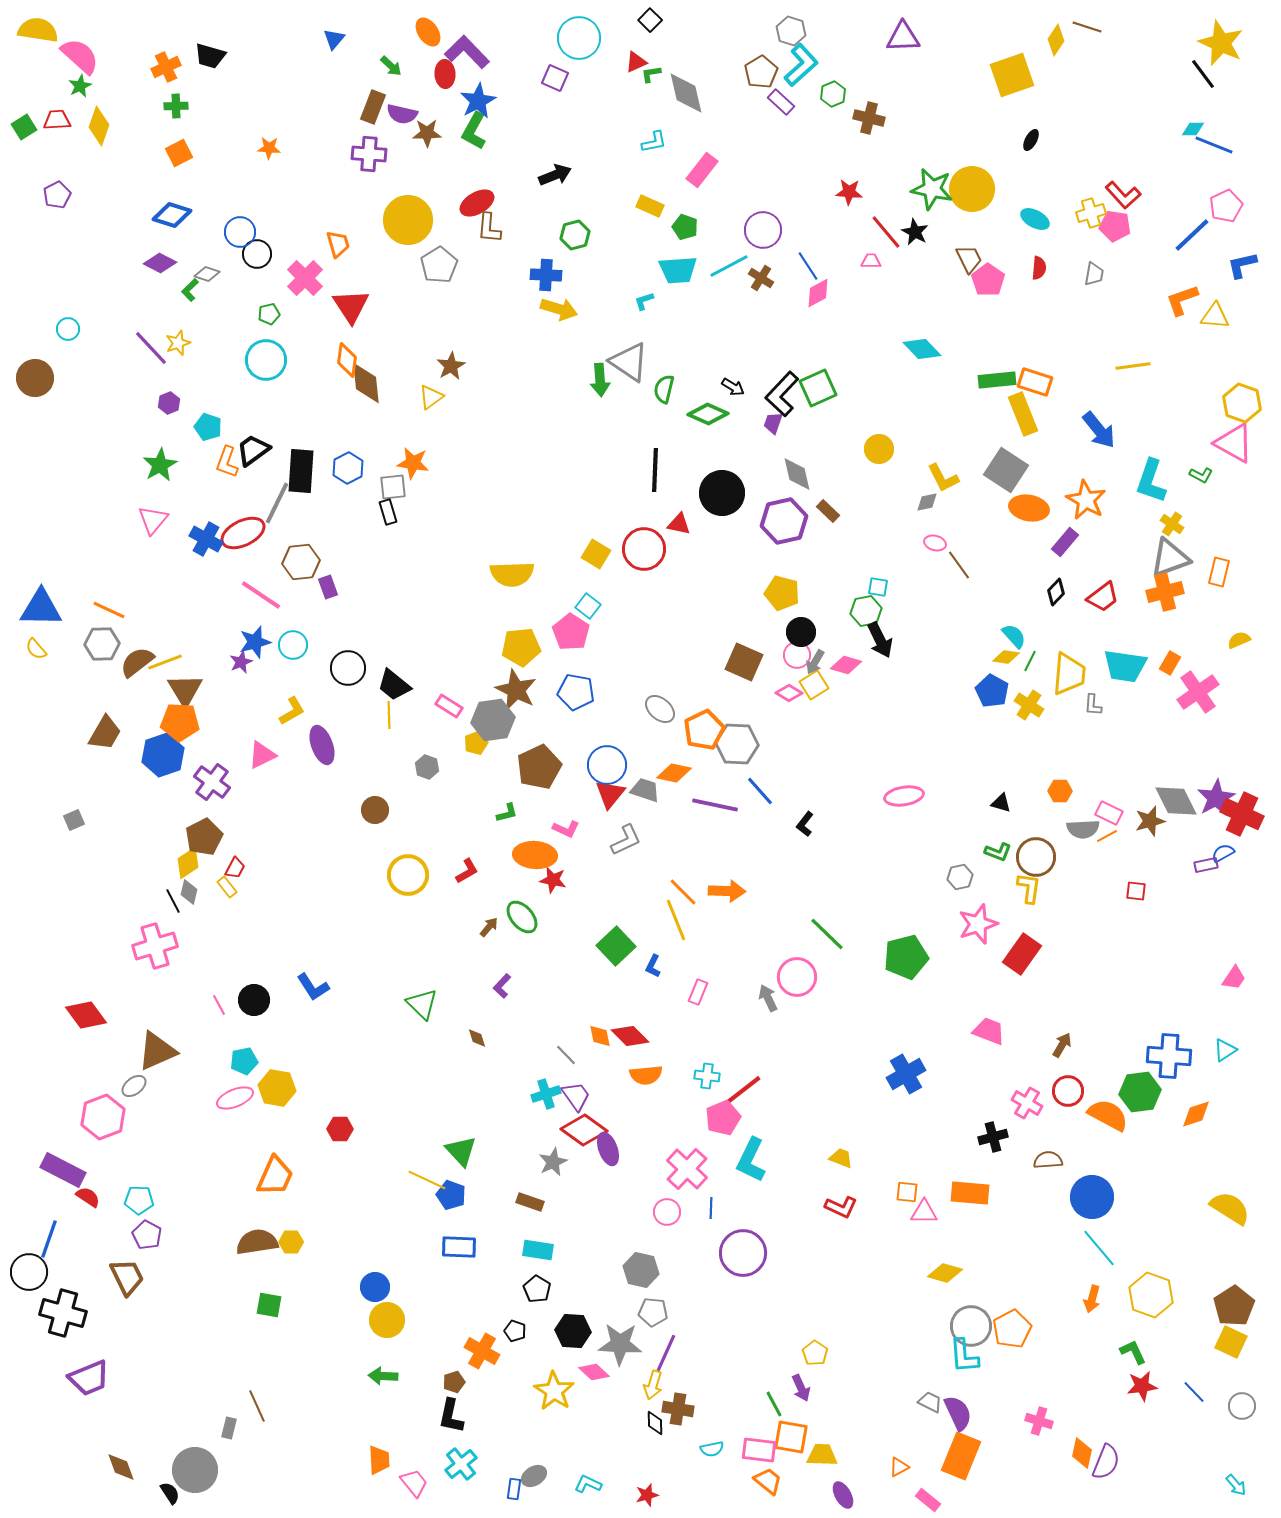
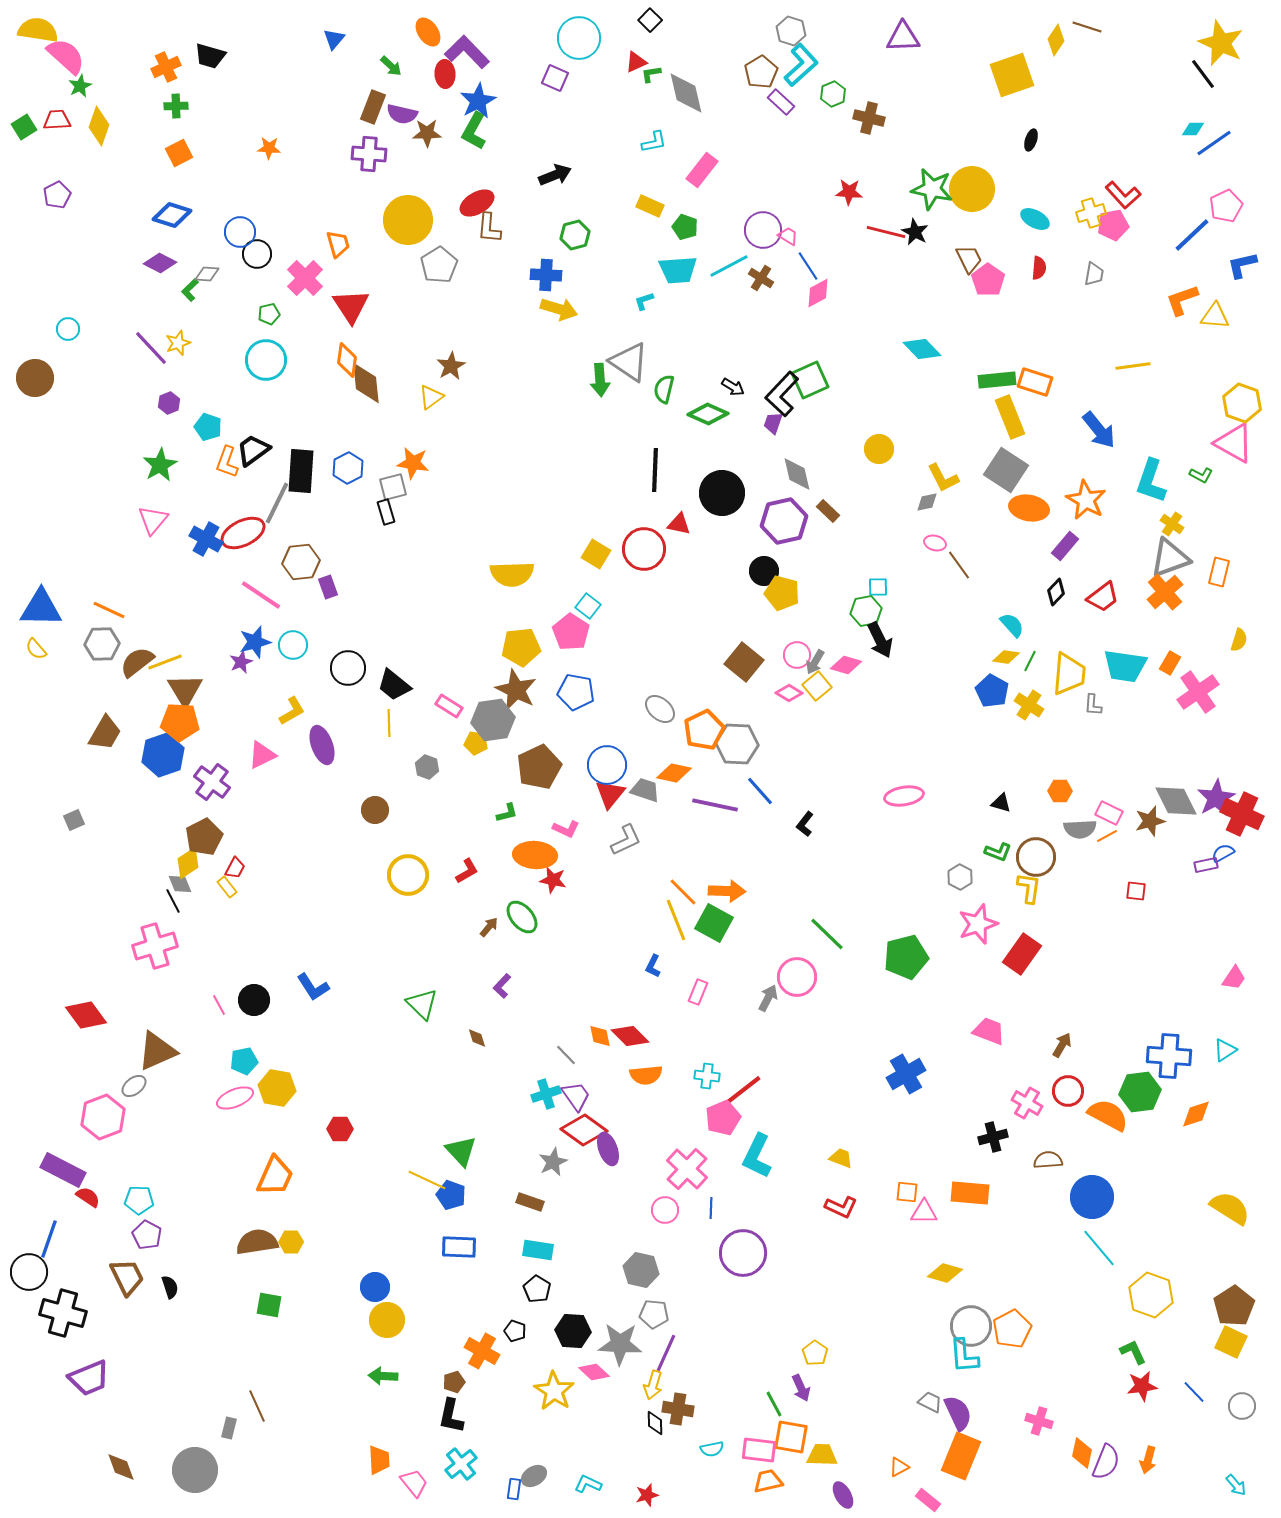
pink semicircle at (80, 56): moved 14 px left
black ellipse at (1031, 140): rotated 10 degrees counterclockwise
blue line at (1214, 145): moved 2 px up; rotated 57 degrees counterclockwise
pink pentagon at (1115, 226): moved 2 px left, 1 px up; rotated 20 degrees counterclockwise
red line at (886, 232): rotated 36 degrees counterclockwise
pink trapezoid at (871, 261): moved 83 px left, 25 px up; rotated 30 degrees clockwise
gray diamond at (207, 274): rotated 15 degrees counterclockwise
green square at (818, 388): moved 8 px left, 8 px up
yellow rectangle at (1023, 414): moved 13 px left, 3 px down
gray square at (393, 487): rotated 8 degrees counterclockwise
black rectangle at (388, 512): moved 2 px left
purple rectangle at (1065, 542): moved 4 px down
cyan square at (878, 587): rotated 10 degrees counterclockwise
orange cross at (1165, 592): rotated 27 degrees counterclockwise
black circle at (801, 632): moved 37 px left, 61 px up
cyan semicircle at (1014, 636): moved 2 px left, 11 px up
yellow semicircle at (1239, 640): rotated 130 degrees clockwise
brown square at (744, 662): rotated 15 degrees clockwise
yellow square at (814, 685): moved 3 px right, 1 px down; rotated 8 degrees counterclockwise
yellow line at (389, 715): moved 8 px down
yellow pentagon at (476, 743): rotated 30 degrees clockwise
gray semicircle at (1083, 829): moved 3 px left
gray hexagon at (960, 877): rotated 20 degrees counterclockwise
gray diamond at (189, 892): moved 9 px left, 8 px up; rotated 35 degrees counterclockwise
green square at (616, 946): moved 98 px right, 23 px up; rotated 18 degrees counterclockwise
gray arrow at (768, 998): rotated 52 degrees clockwise
cyan L-shape at (751, 1160): moved 6 px right, 4 px up
pink circle at (667, 1212): moved 2 px left, 2 px up
orange arrow at (1092, 1299): moved 56 px right, 161 px down
gray pentagon at (653, 1312): moved 1 px right, 2 px down
orange trapezoid at (768, 1481): rotated 52 degrees counterclockwise
black semicircle at (170, 1493): moved 206 px up; rotated 15 degrees clockwise
